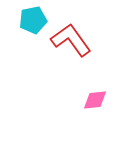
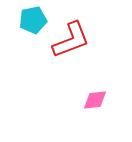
red L-shape: rotated 105 degrees clockwise
